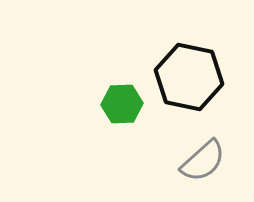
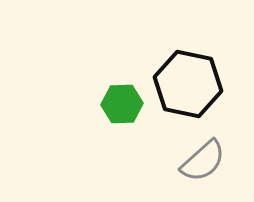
black hexagon: moved 1 px left, 7 px down
